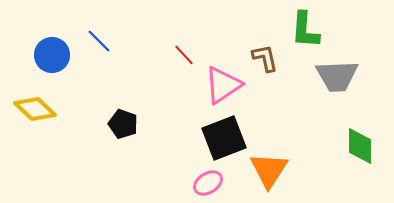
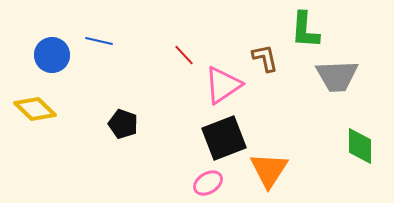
blue line: rotated 32 degrees counterclockwise
